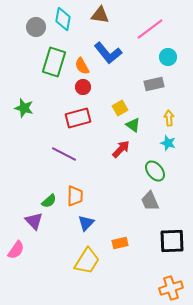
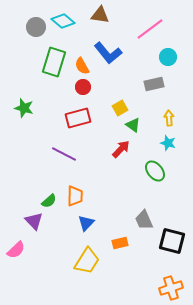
cyan diamond: moved 2 px down; rotated 60 degrees counterclockwise
gray trapezoid: moved 6 px left, 19 px down
black square: rotated 16 degrees clockwise
pink semicircle: rotated 12 degrees clockwise
